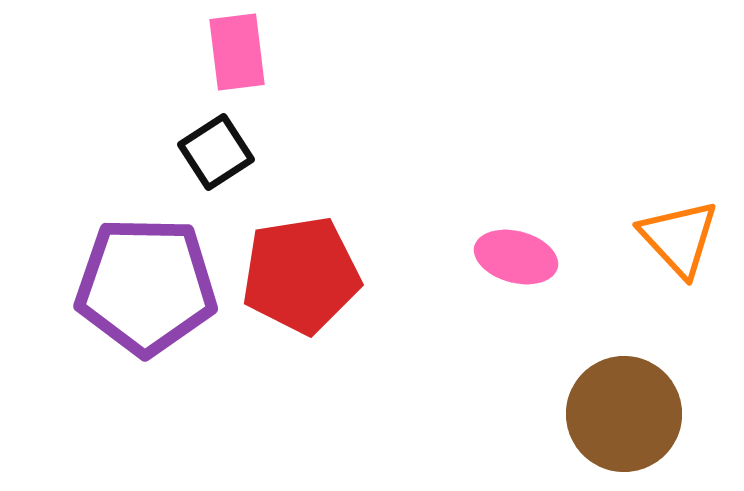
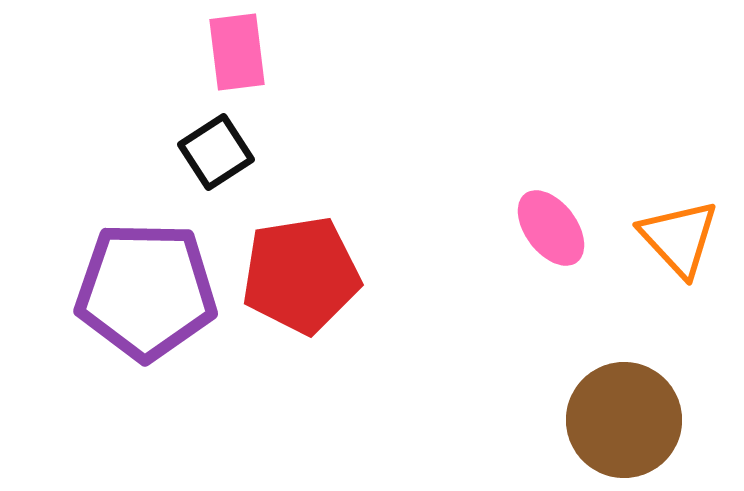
pink ellipse: moved 35 px right, 29 px up; rotated 38 degrees clockwise
purple pentagon: moved 5 px down
brown circle: moved 6 px down
